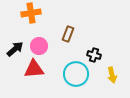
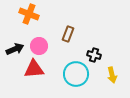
orange cross: moved 2 px left, 1 px down; rotated 30 degrees clockwise
black arrow: rotated 18 degrees clockwise
